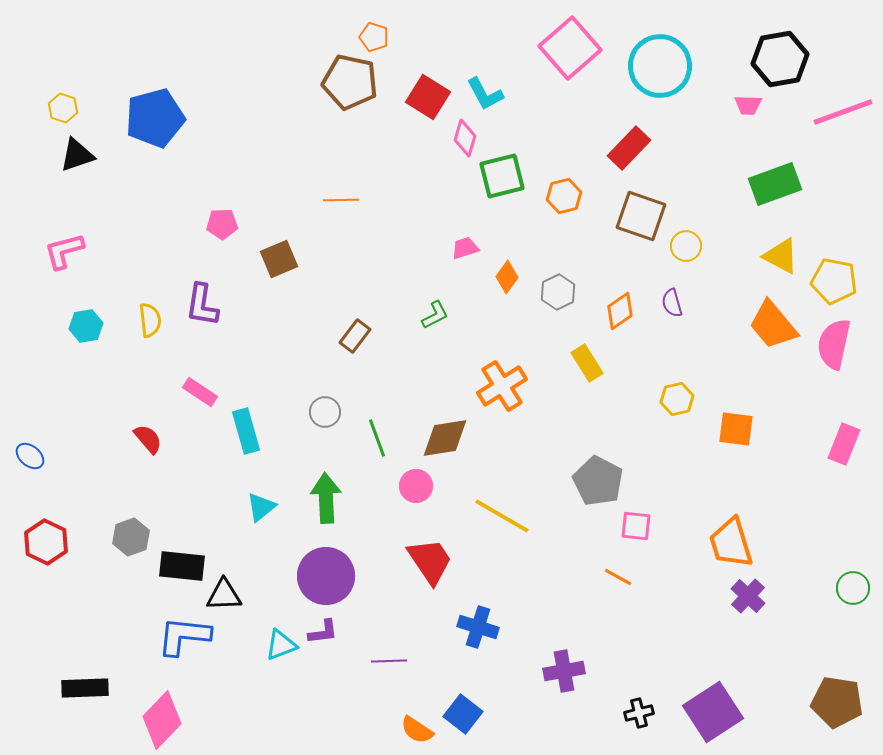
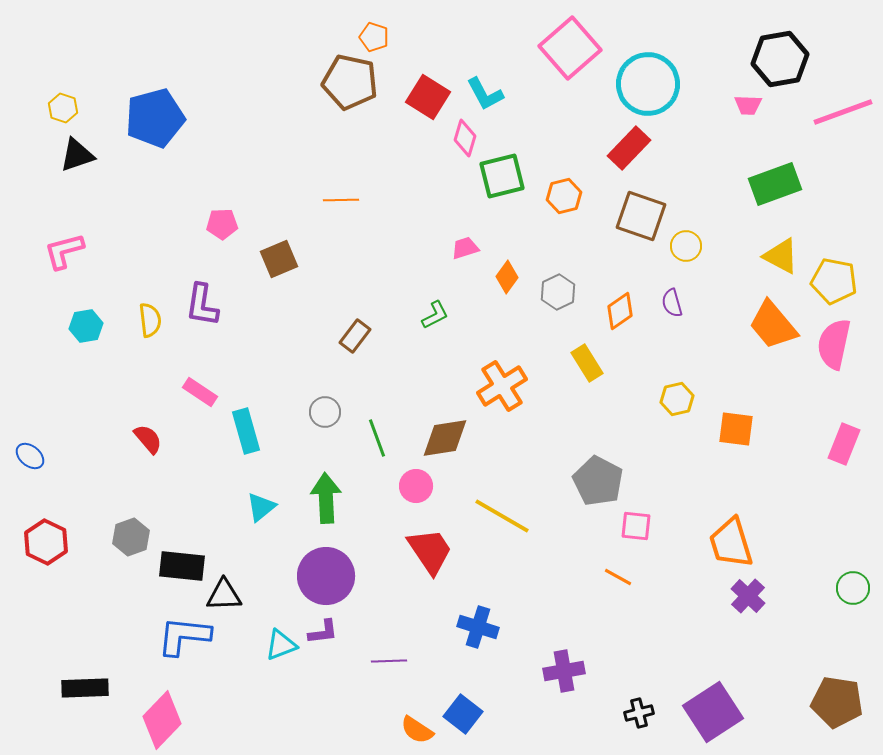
cyan circle at (660, 66): moved 12 px left, 18 px down
red trapezoid at (430, 561): moved 10 px up
